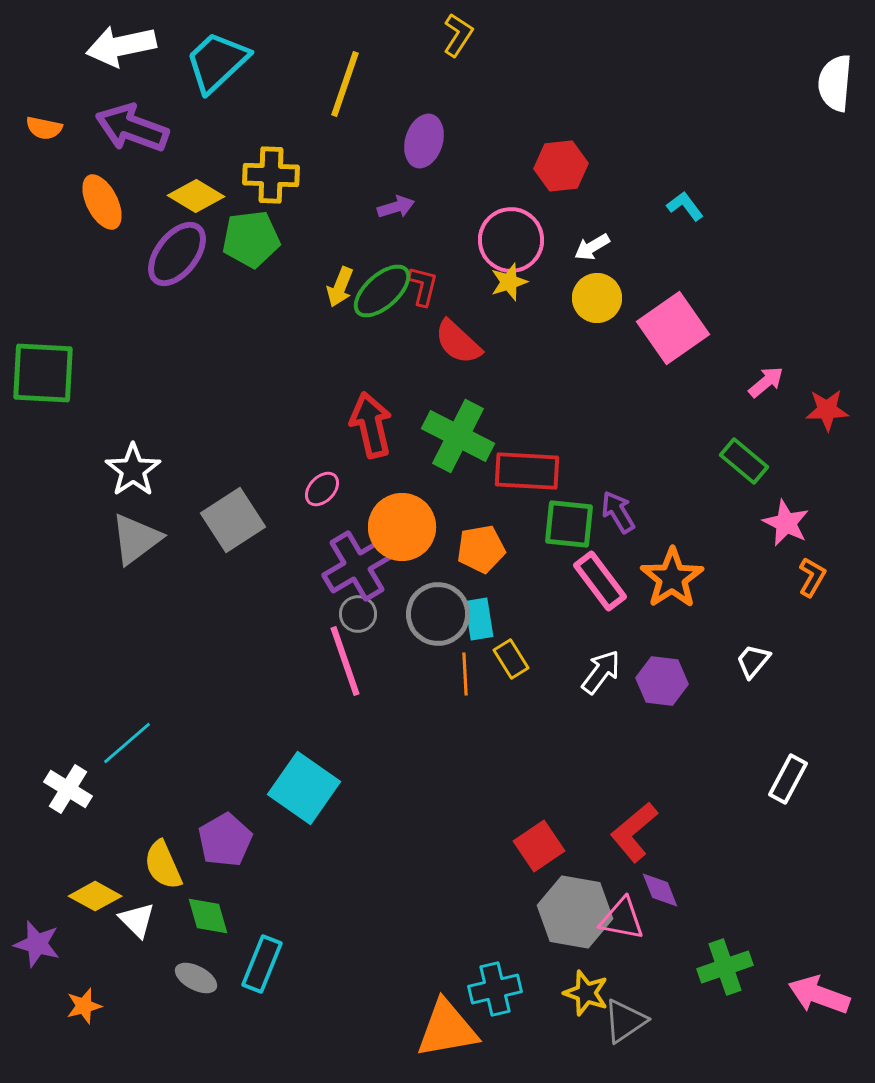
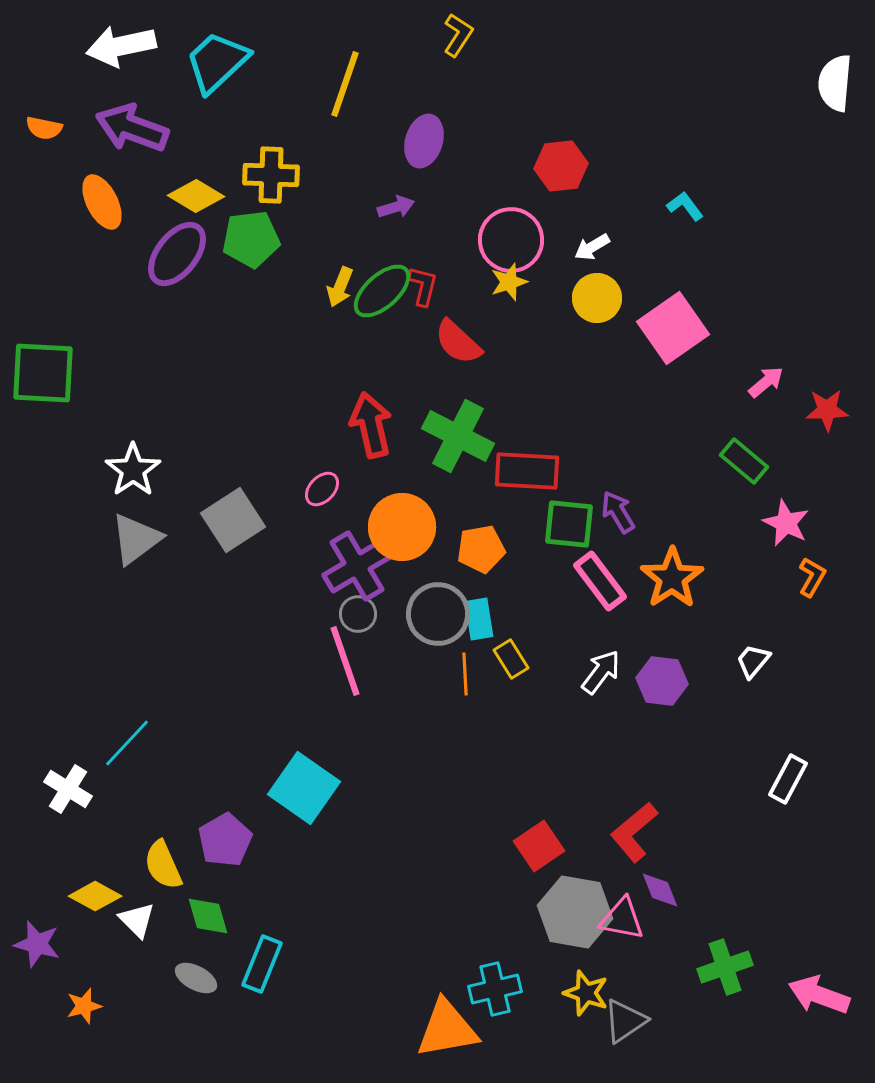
cyan line at (127, 743): rotated 6 degrees counterclockwise
